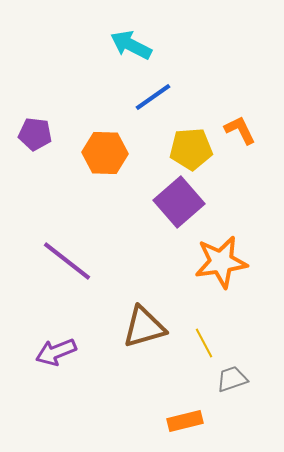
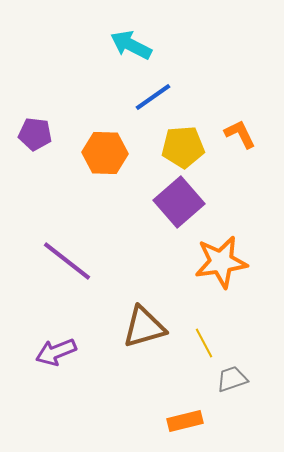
orange L-shape: moved 4 px down
yellow pentagon: moved 8 px left, 2 px up
